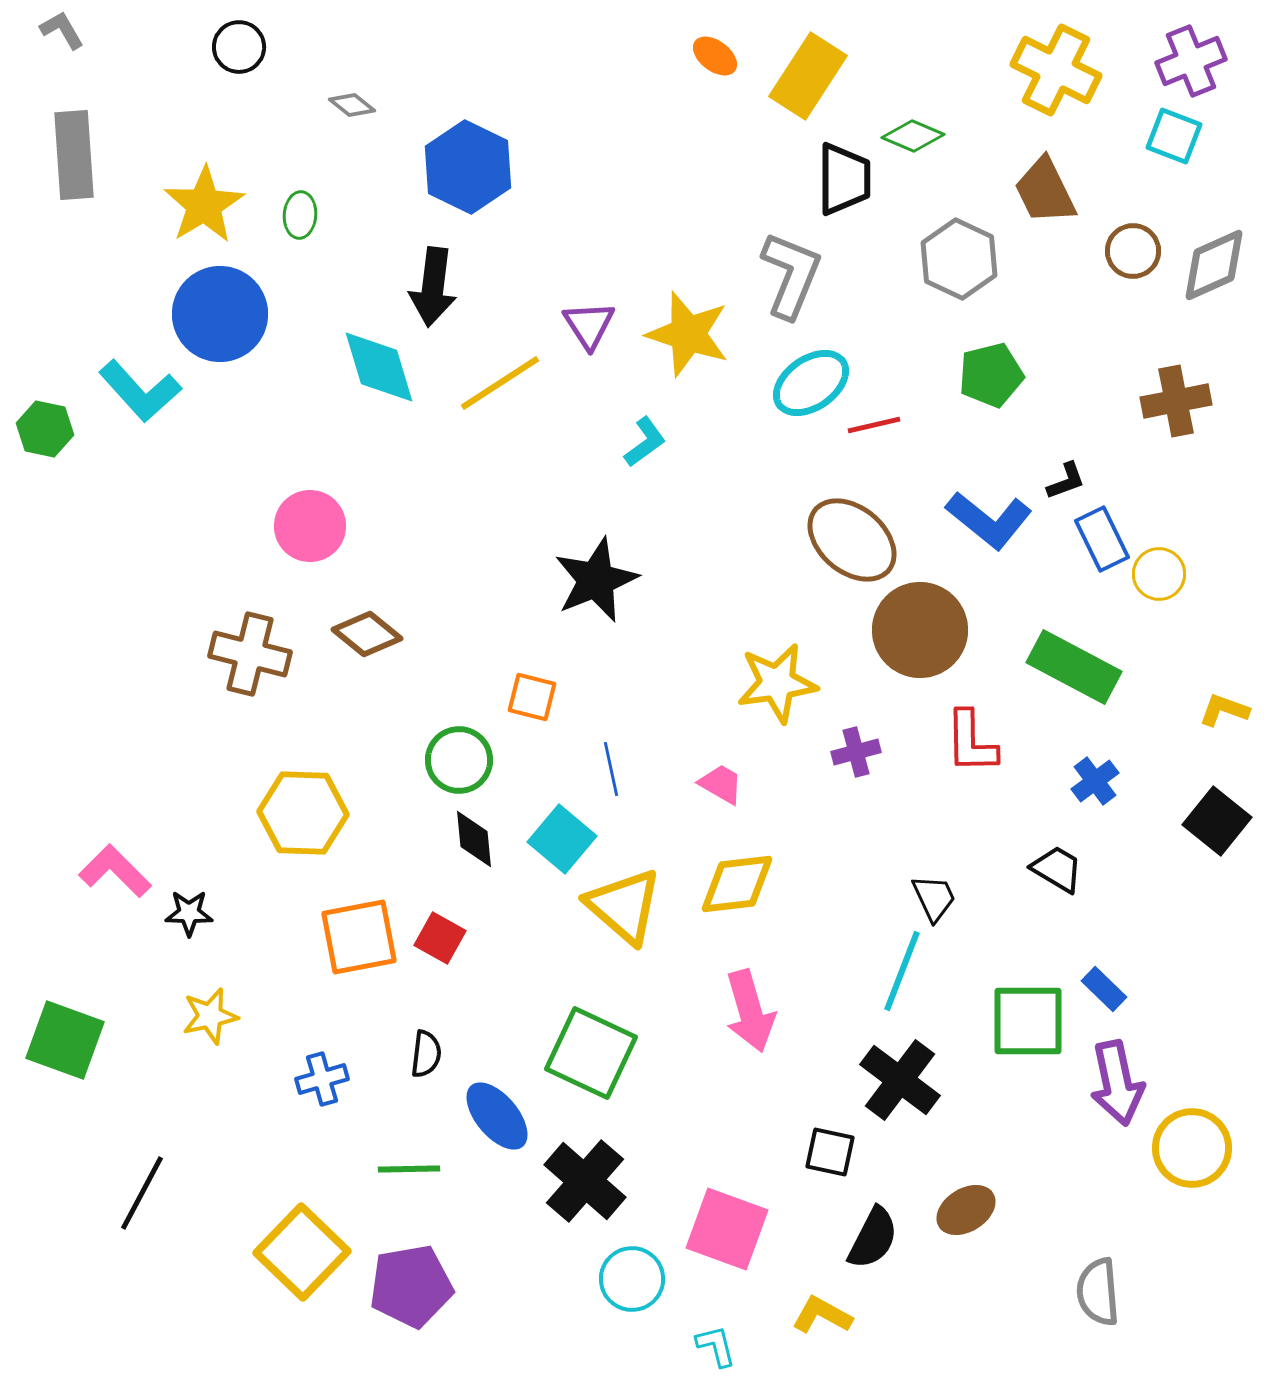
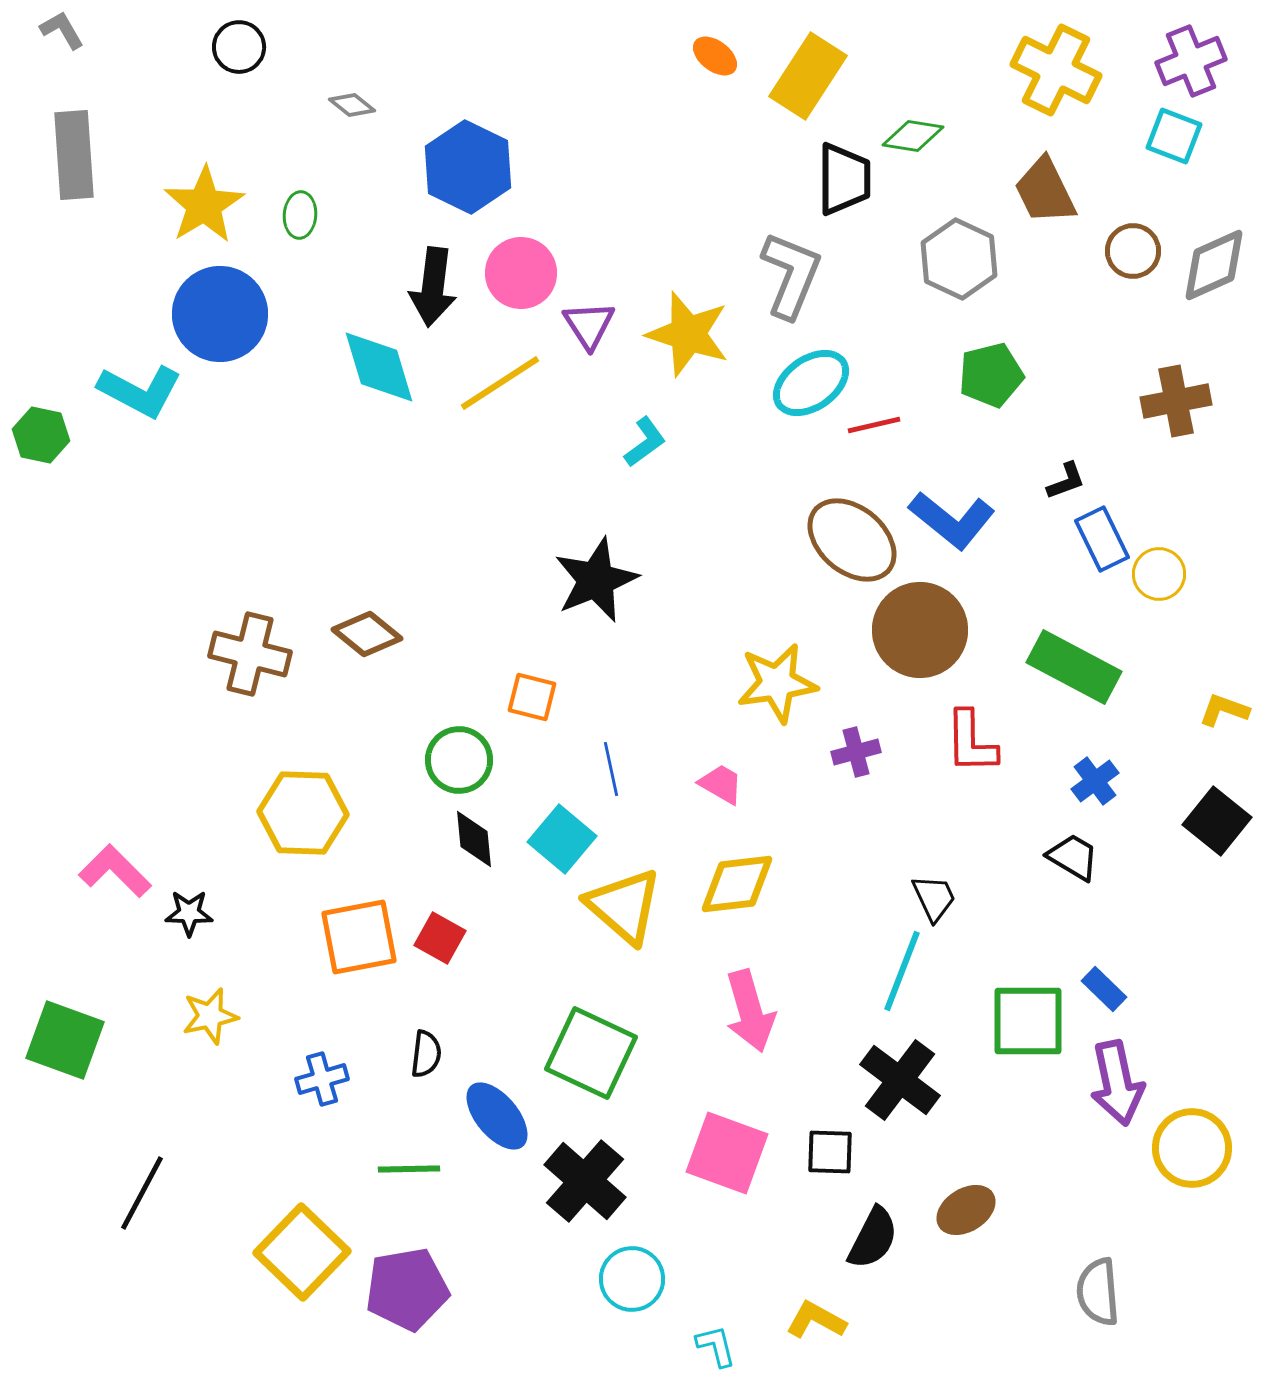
green diamond at (913, 136): rotated 14 degrees counterclockwise
cyan L-shape at (140, 391): rotated 20 degrees counterclockwise
green hexagon at (45, 429): moved 4 px left, 6 px down
blue L-shape at (989, 520): moved 37 px left
pink circle at (310, 526): moved 211 px right, 253 px up
black trapezoid at (1057, 869): moved 16 px right, 12 px up
black square at (830, 1152): rotated 10 degrees counterclockwise
pink square at (727, 1229): moved 76 px up
purple pentagon at (411, 1286): moved 4 px left, 3 px down
yellow L-shape at (822, 1315): moved 6 px left, 5 px down
